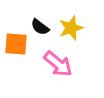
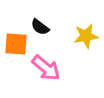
yellow star: moved 15 px right, 8 px down; rotated 10 degrees clockwise
pink arrow: moved 12 px left, 4 px down
